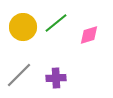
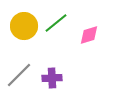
yellow circle: moved 1 px right, 1 px up
purple cross: moved 4 px left
